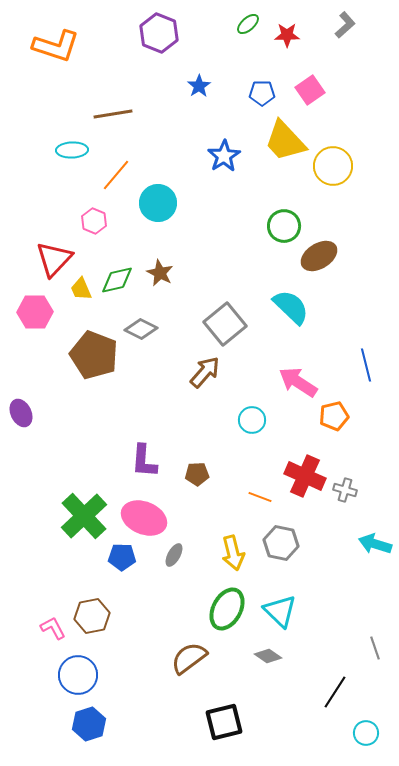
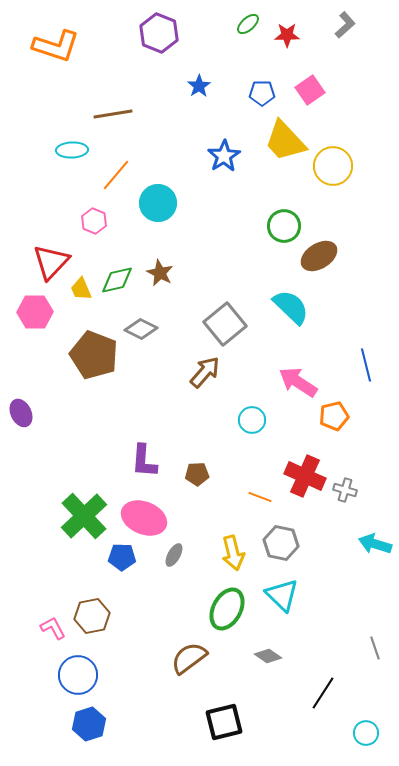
red triangle at (54, 259): moved 3 px left, 3 px down
cyan triangle at (280, 611): moved 2 px right, 16 px up
black line at (335, 692): moved 12 px left, 1 px down
